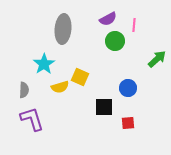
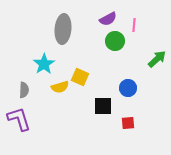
black square: moved 1 px left, 1 px up
purple L-shape: moved 13 px left
